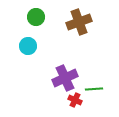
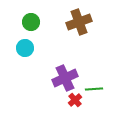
green circle: moved 5 px left, 5 px down
cyan circle: moved 3 px left, 2 px down
red cross: rotated 24 degrees clockwise
